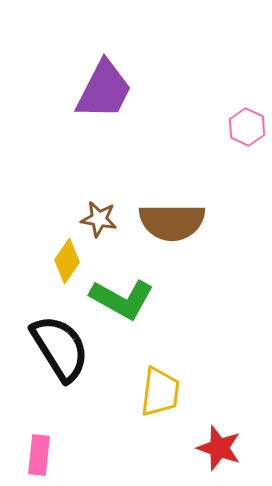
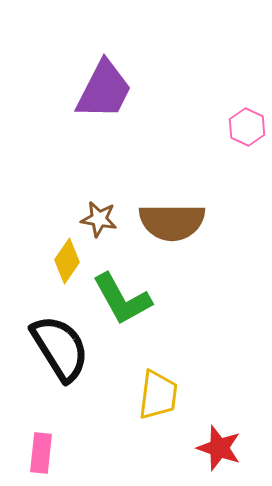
green L-shape: rotated 32 degrees clockwise
yellow trapezoid: moved 2 px left, 3 px down
pink rectangle: moved 2 px right, 2 px up
